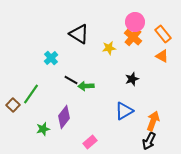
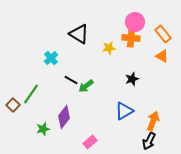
orange cross: moved 2 px left, 1 px down; rotated 36 degrees counterclockwise
green arrow: rotated 35 degrees counterclockwise
